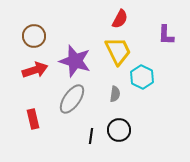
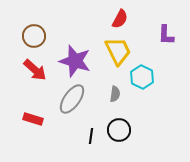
red arrow: rotated 60 degrees clockwise
red rectangle: rotated 60 degrees counterclockwise
